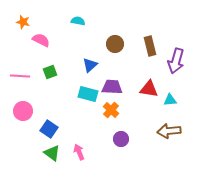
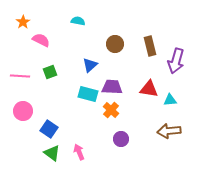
orange star: rotated 24 degrees clockwise
